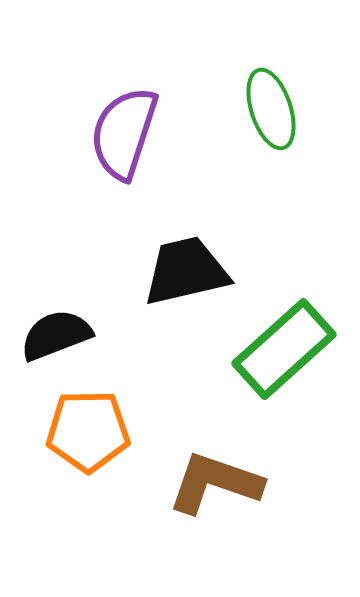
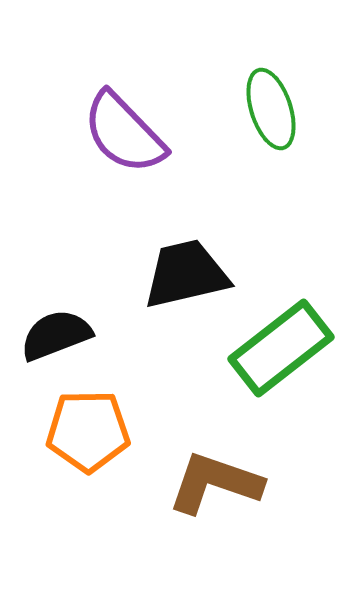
purple semicircle: rotated 62 degrees counterclockwise
black trapezoid: moved 3 px down
green rectangle: moved 3 px left, 1 px up; rotated 4 degrees clockwise
